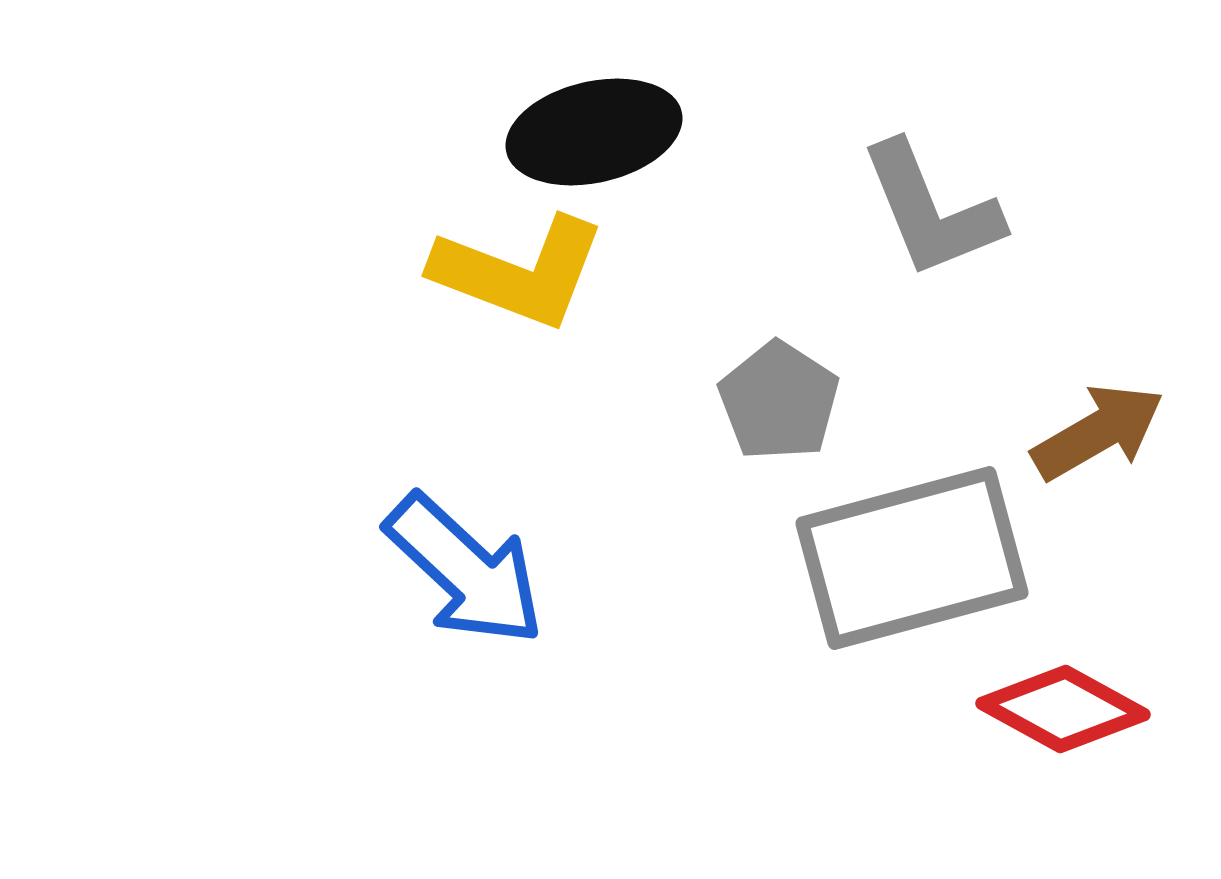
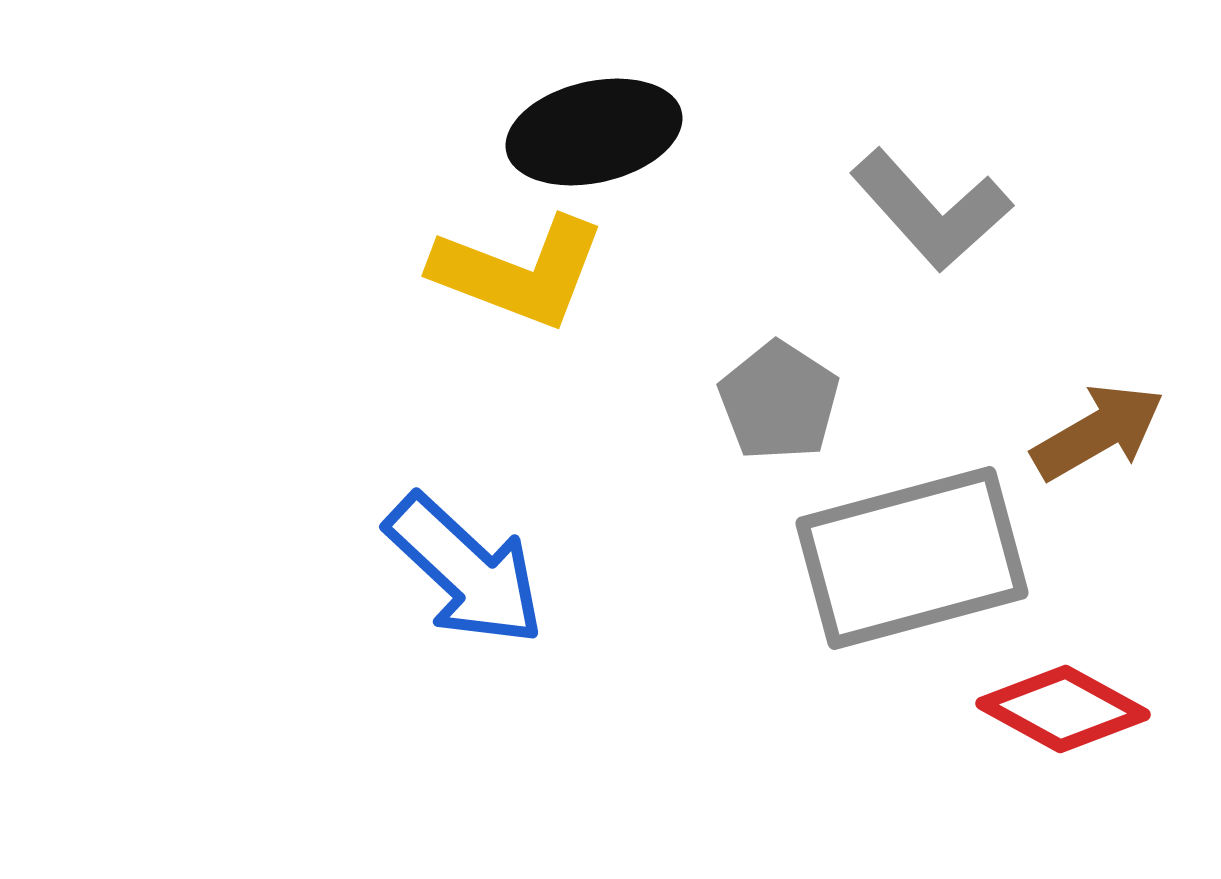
gray L-shape: rotated 20 degrees counterclockwise
